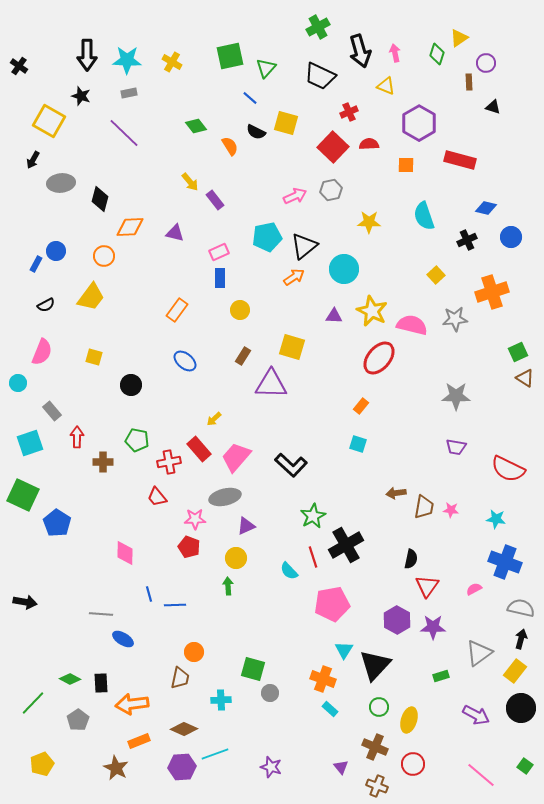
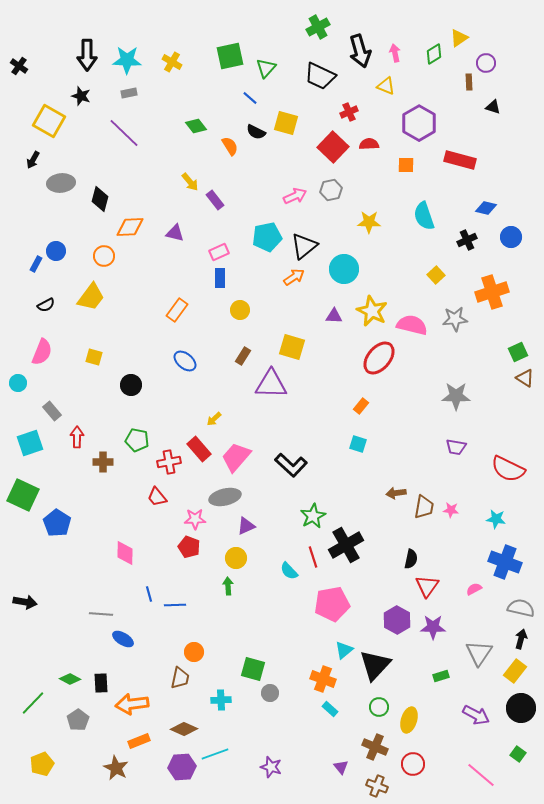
green diamond at (437, 54): moved 3 px left; rotated 40 degrees clockwise
cyan triangle at (344, 650): rotated 18 degrees clockwise
gray triangle at (479, 653): rotated 20 degrees counterclockwise
green square at (525, 766): moved 7 px left, 12 px up
